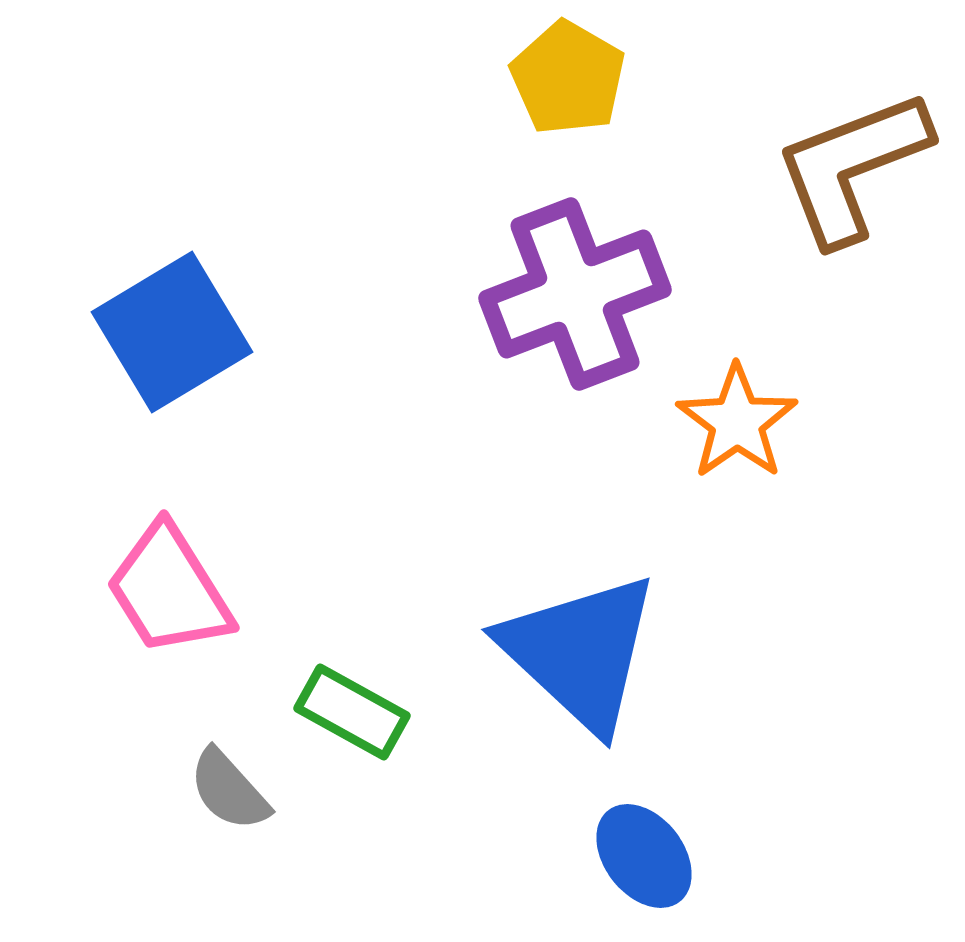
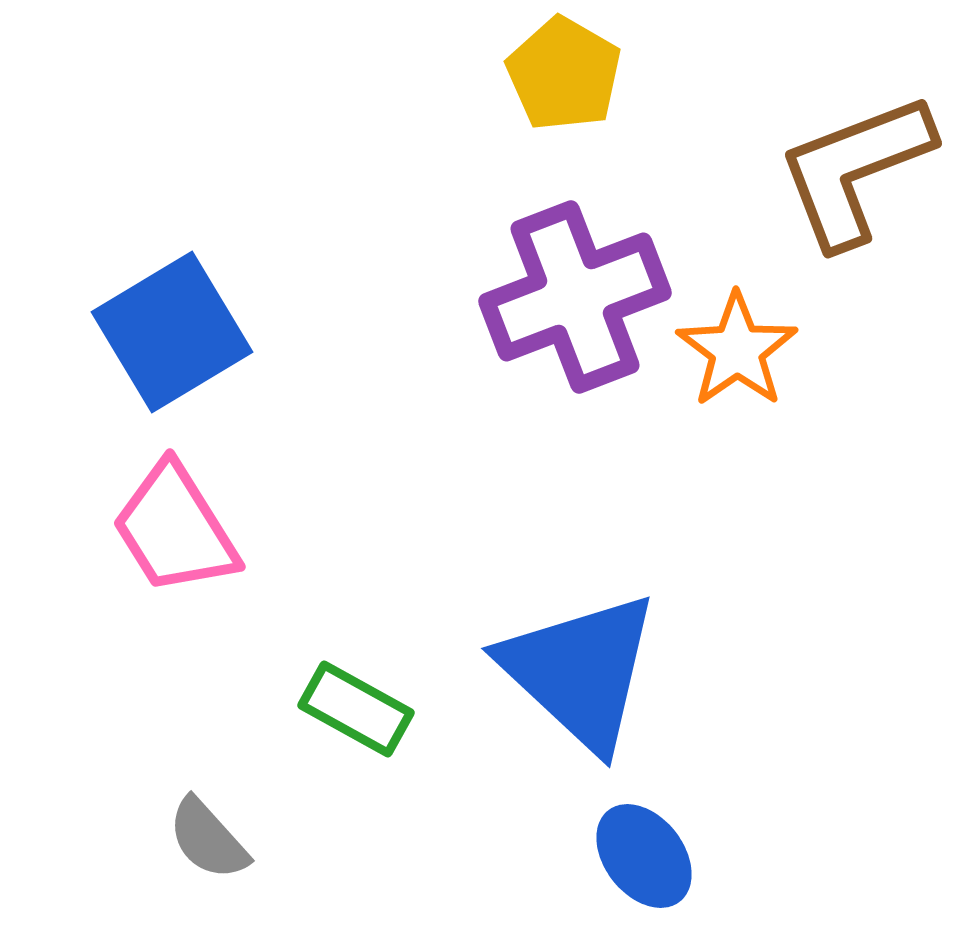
yellow pentagon: moved 4 px left, 4 px up
brown L-shape: moved 3 px right, 3 px down
purple cross: moved 3 px down
orange star: moved 72 px up
pink trapezoid: moved 6 px right, 61 px up
blue triangle: moved 19 px down
green rectangle: moved 4 px right, 3 px up
gray semicircle: moved 21 px left, 49 px down
